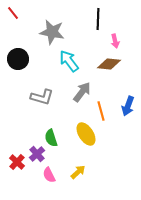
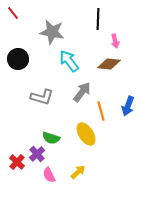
green semicircle: rotated 54 degrees counterclockwise
